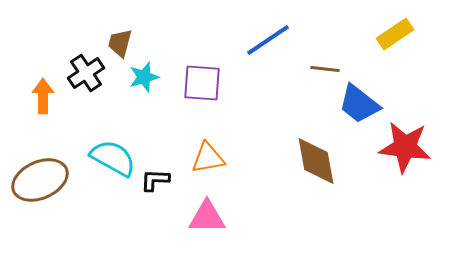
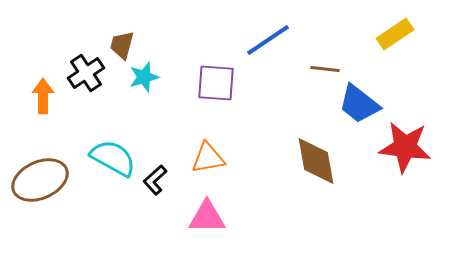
brown trapezoid: moved 2 px right, 2 px down
purple square: moved 14 px right
black L-shape: rotated 44 degrees counterclockwise
